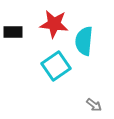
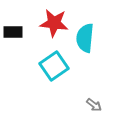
red star: moved 1 px up
cyan semicircle: moved 1 px right, 3 px up
cyan square: moved 2 px left
